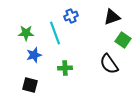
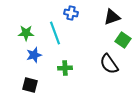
blue cross: moved 3 px up; rotated 32 degrees clockwise
